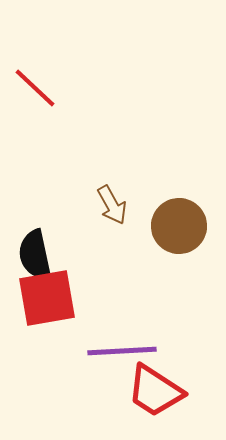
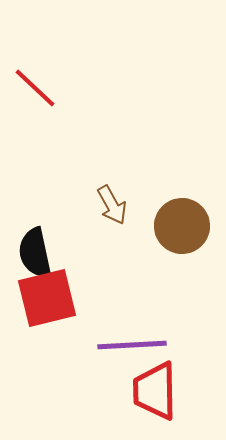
brown circle: moved 3 px right
black semicircle: moved 2 px up
red square: rotated 4 degrees counterclockwise
purple line: moved 10 px right, 6 px up
red trapezoid: rotated 56 degrees clockwise
